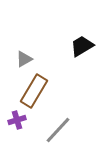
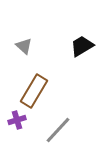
gray triangle: moved 13 px up; rotated 48 degrees counterclockwise
